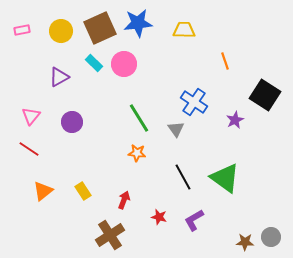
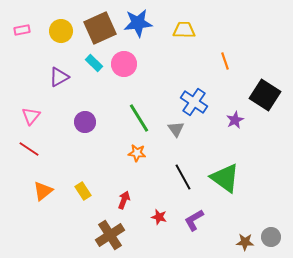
purple circle: moved 13 px right
